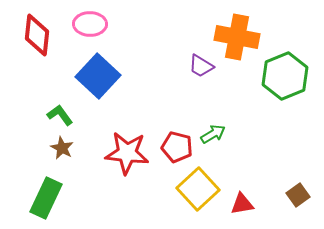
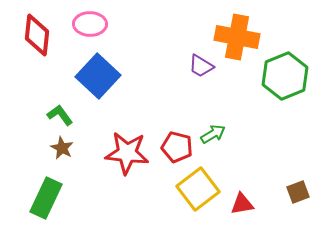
yellow square: rotated 6 degrees clockwise
brown square: moved 3 px up; rotated 15 degrees clockwise
